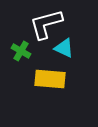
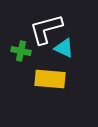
white L-shape: moved 5 px down
green cross: rotated 18 degrees counterclockwise
